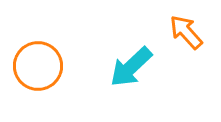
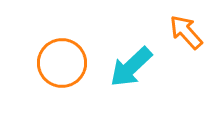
orange circle: moved 24 px right, 3 px up
